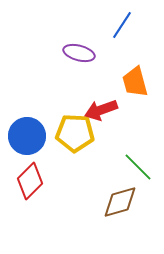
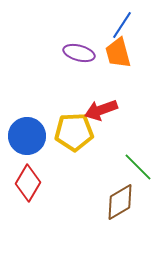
orange trapezoid: moved 17 px left, 29 px up
yellow pentagon: moved 1 px left, 1 px up; rotated 6 degrees counterclockwise
red diamond: moved 2 px left, 2 px down; rotated 15 degrees counterclockwise
brown diamond: rotated 15 degrees counterclockwise
